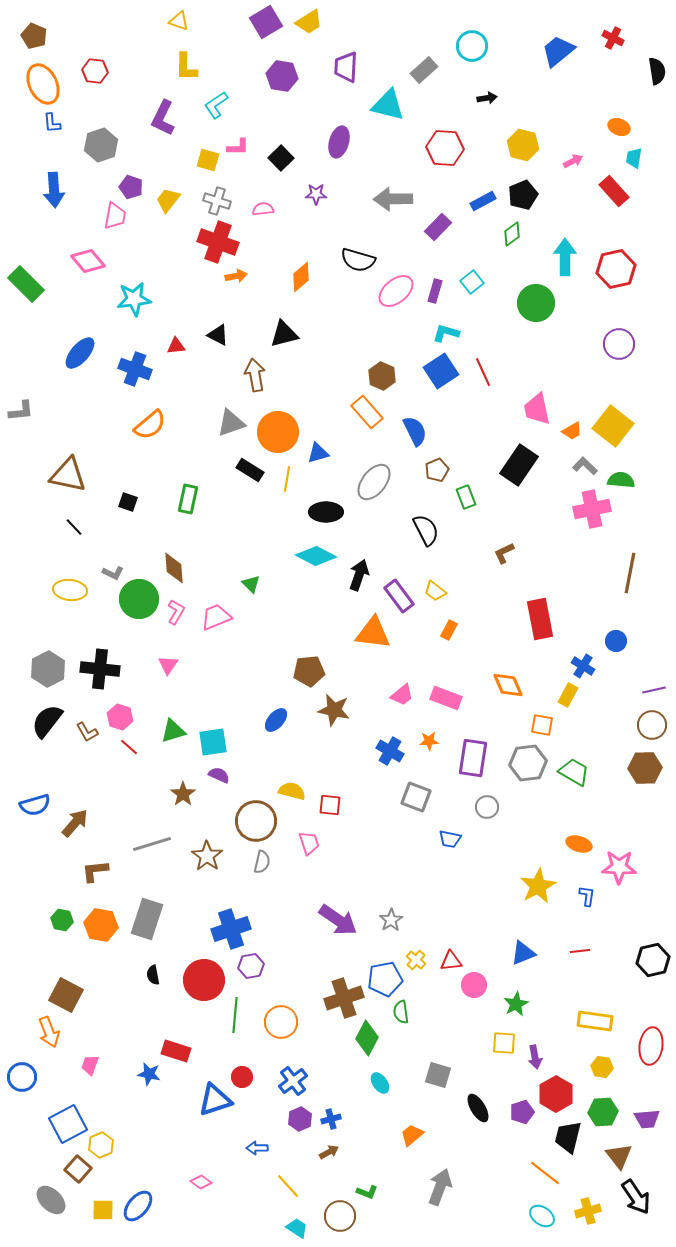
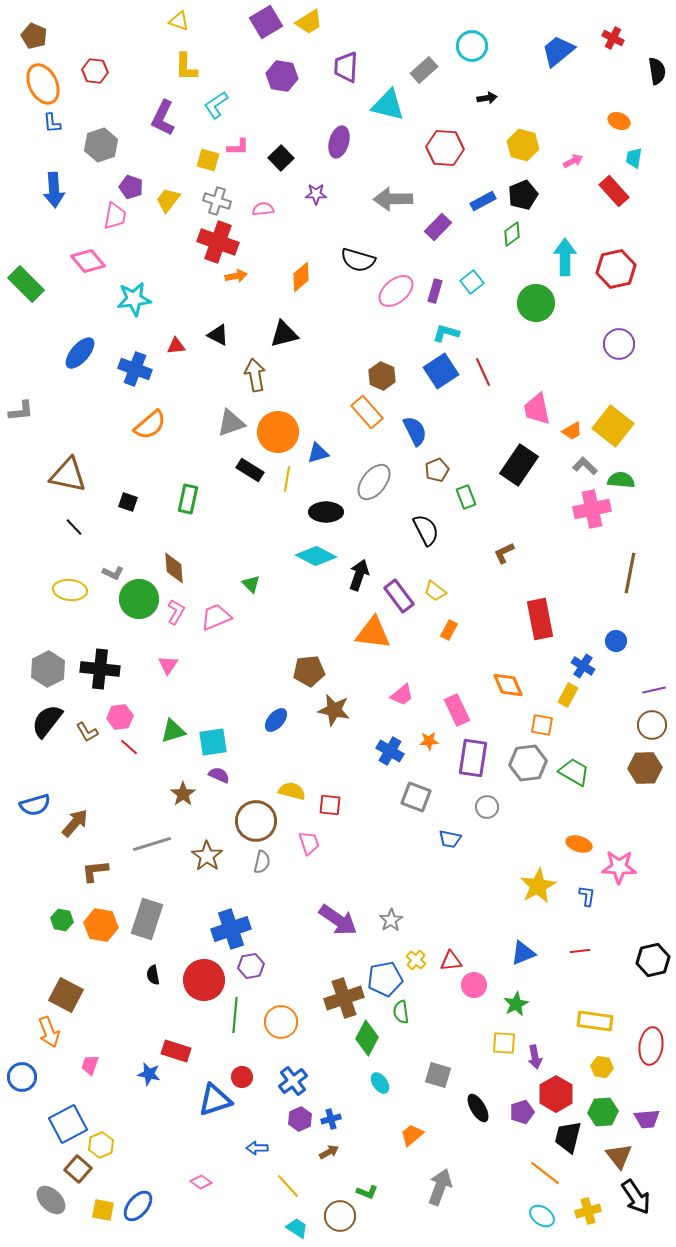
orange ellipse at (619, 127): moved 6 px up
pink rectangle at (446, 698): moved 11 px right, 12 px down; rotated 44 degrees clockwise
pink hexagon at (120, 717): rotated 25 degrees counterclockwise
yellow square at (103, 1210): rotated 10 degrees clockwise
